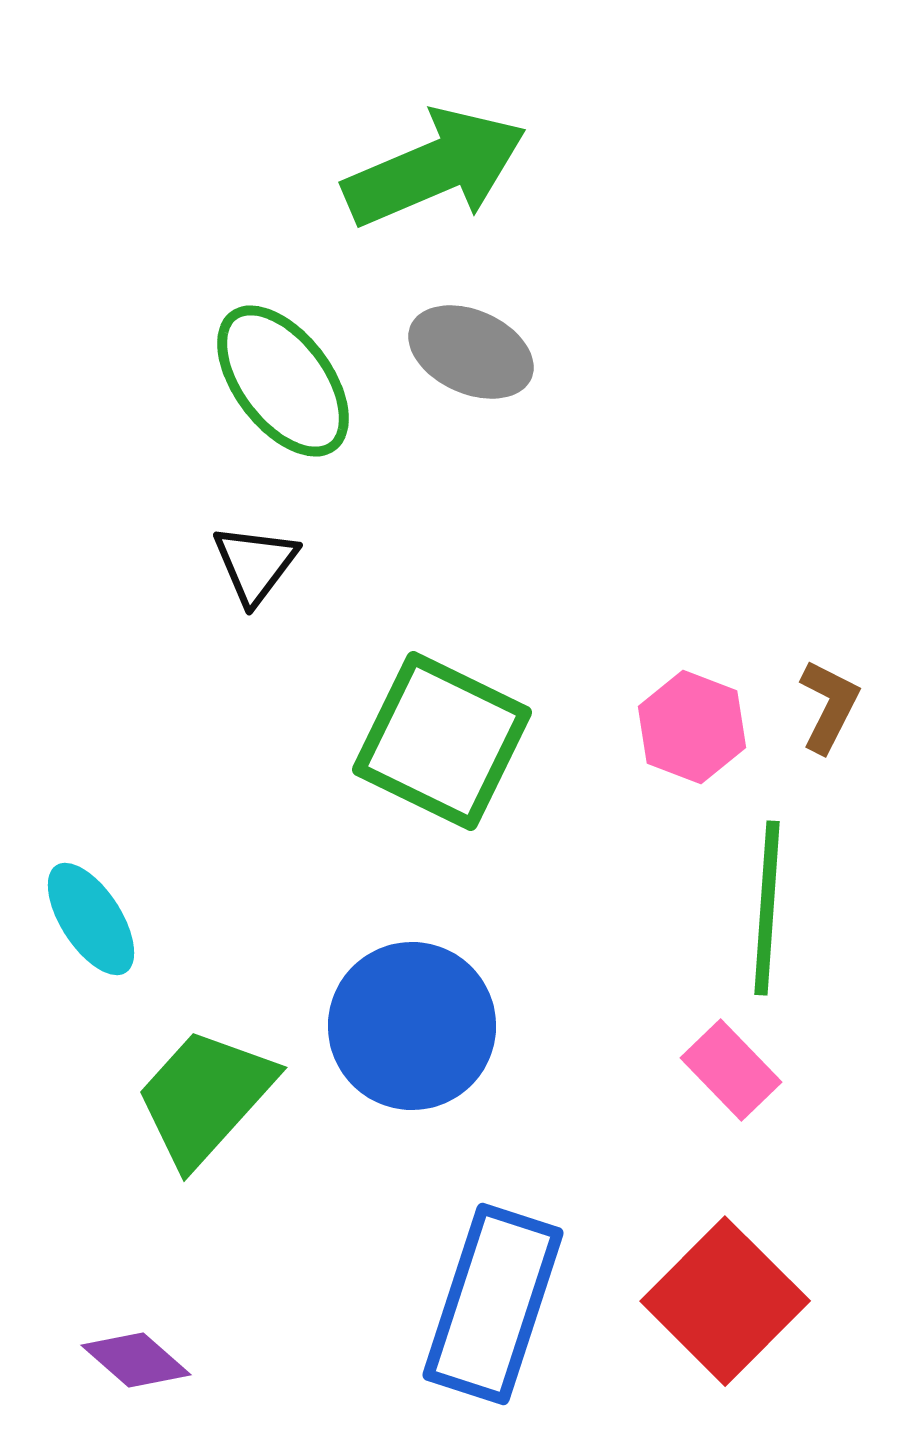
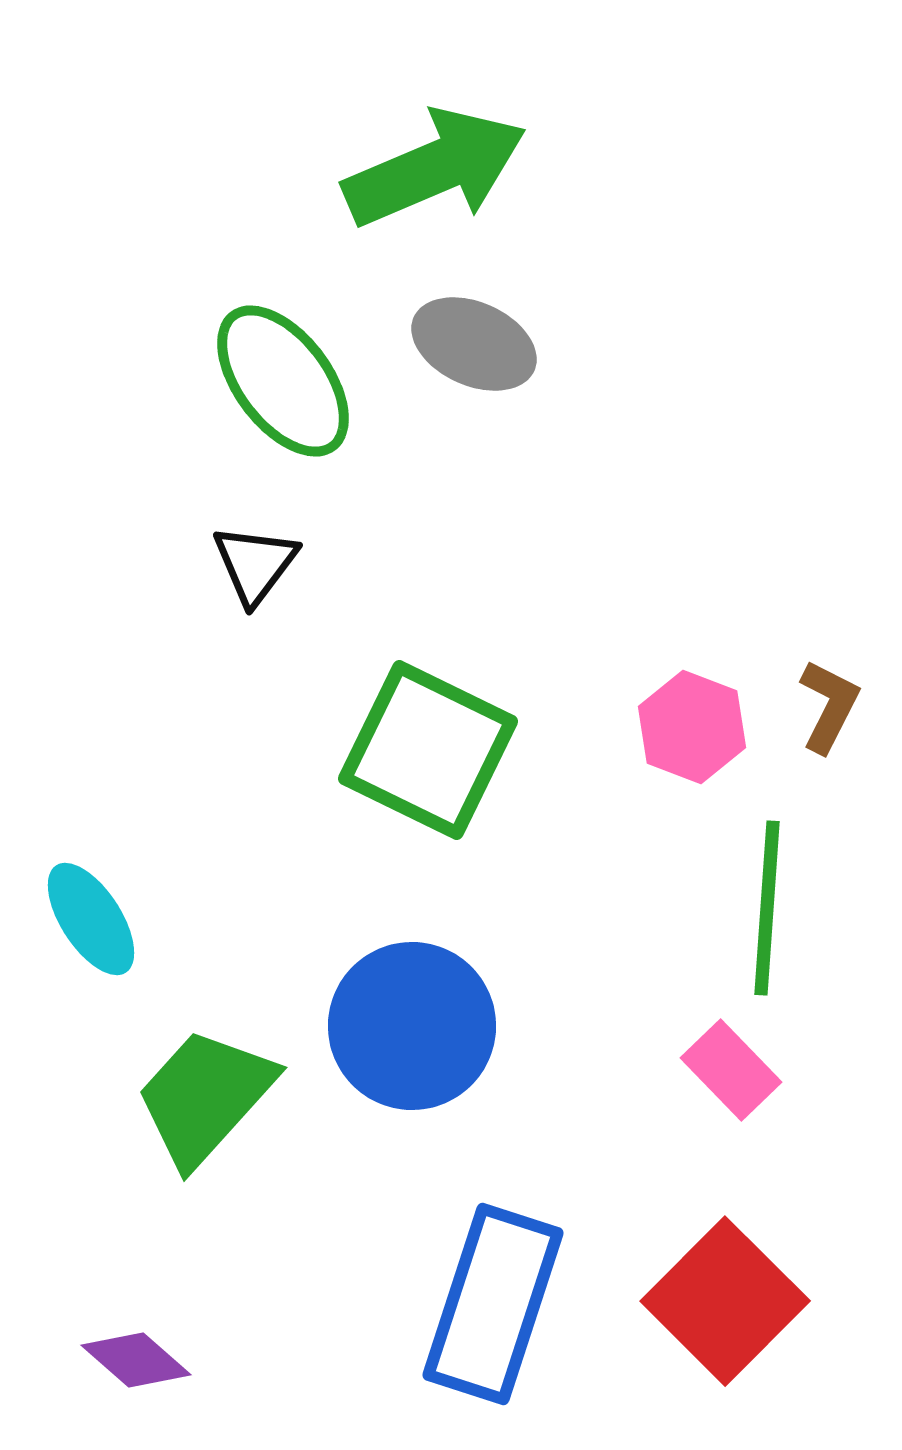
gray ellipse: moved 3 px right, 8 px up
green square: moved 14 px left, 9 px down
